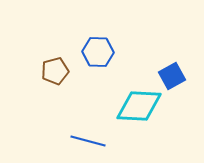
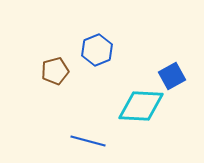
blue hexagon: moved 1 px left, 2 px up; rotated 24 degrees counterclockwise
cyan diamond: moved 2 px right
